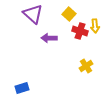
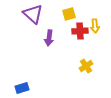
yellow square: rotated 32 degrees clockwise
red cross: rotated 21 degrees counterclockwise
purple arrow: rotated 84 degrees counterclockwise
